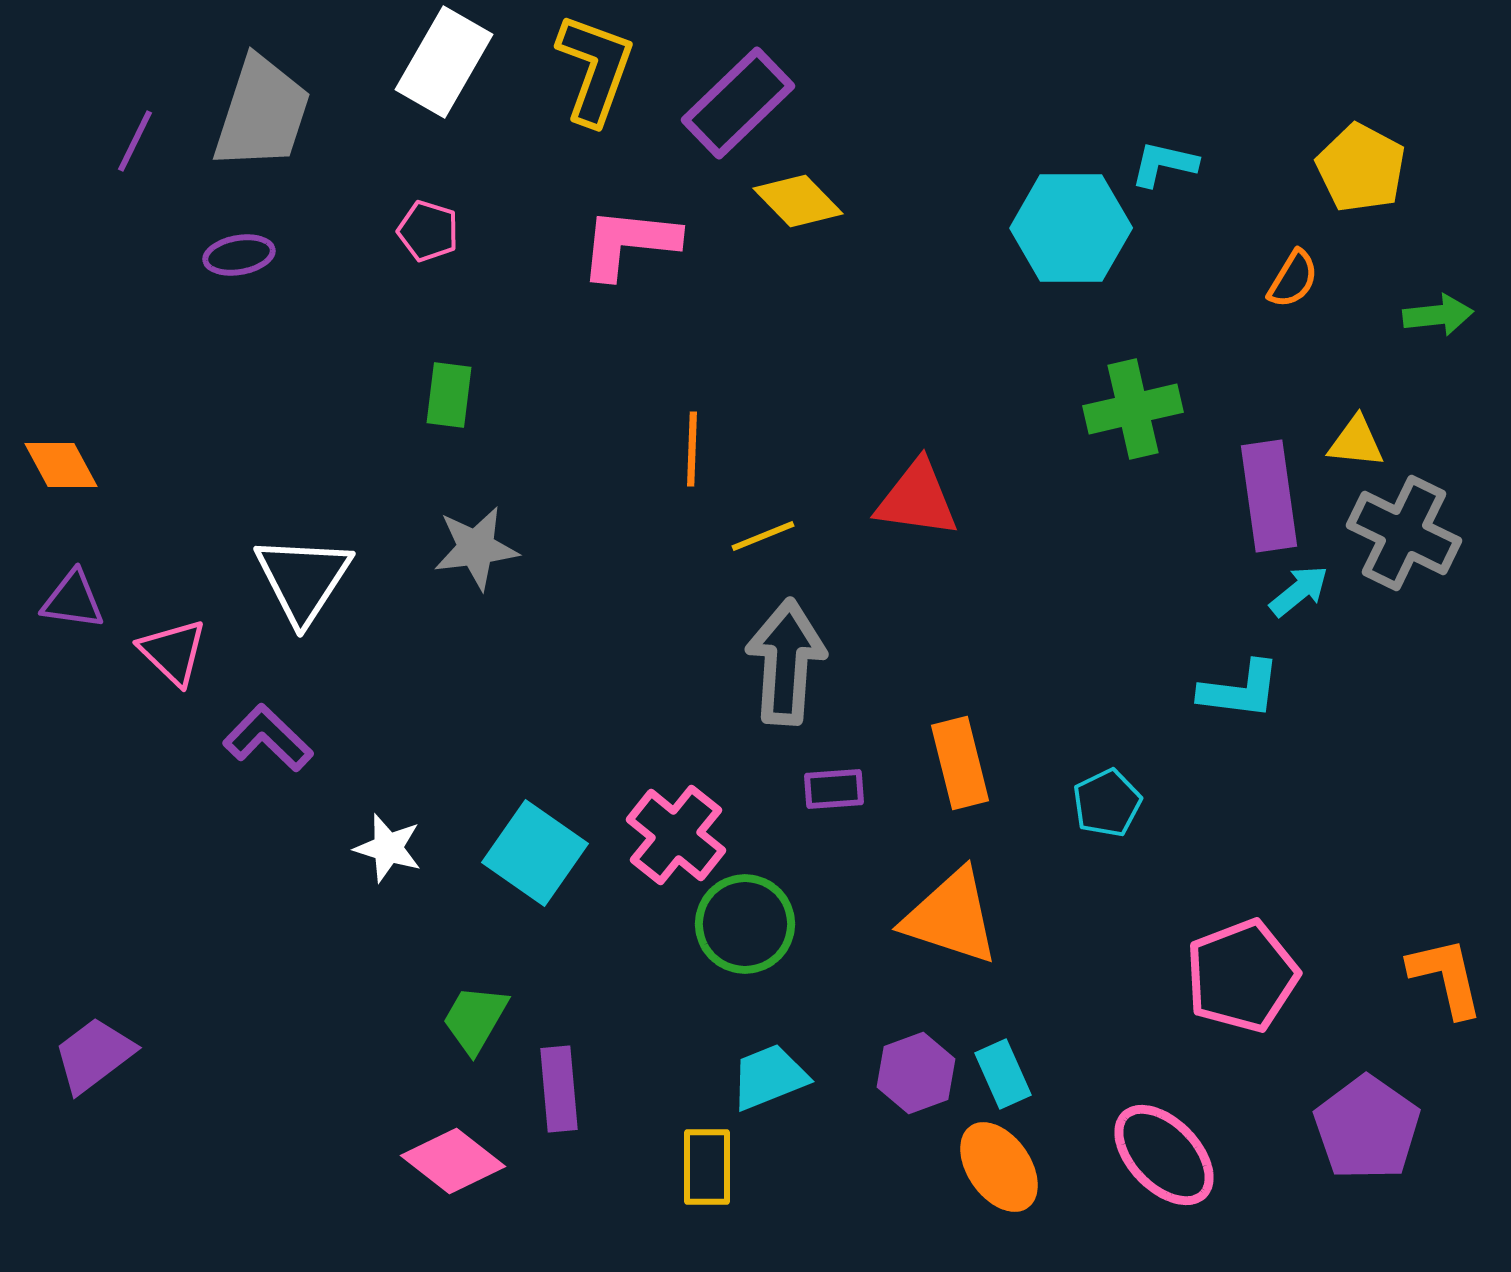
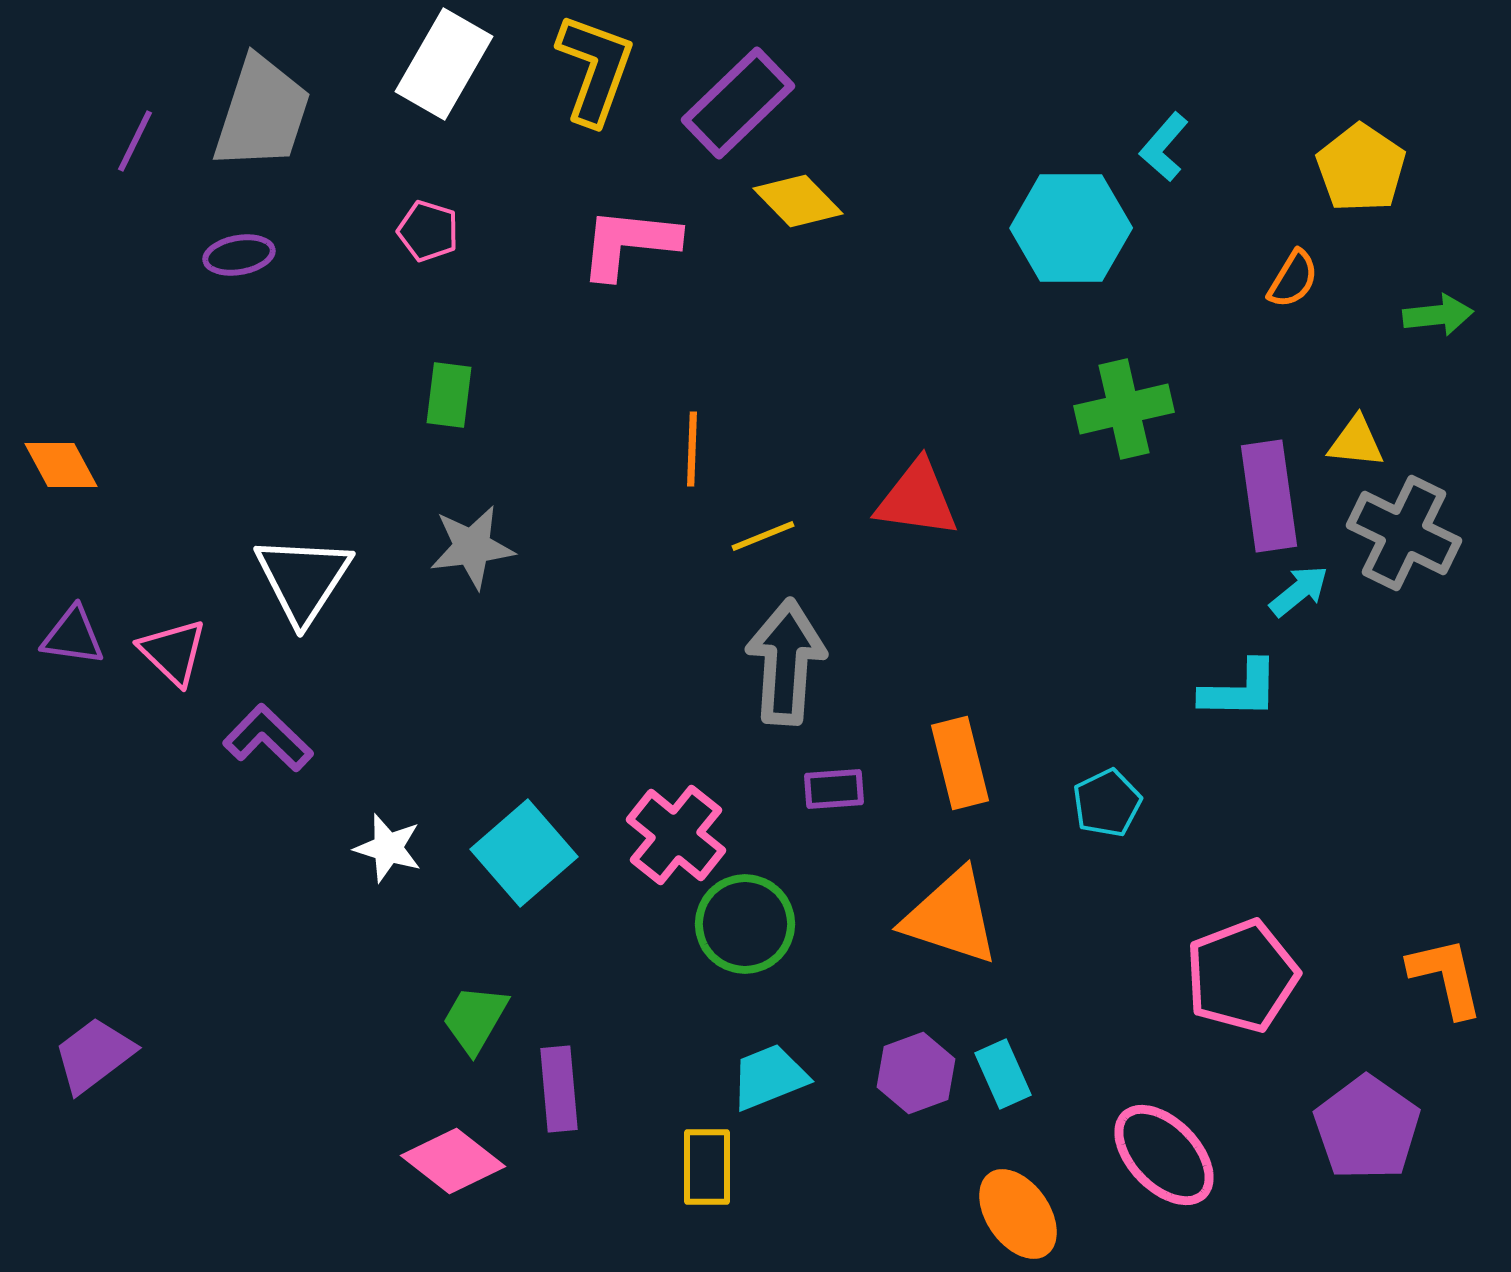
white rectangle at (444, 62): moved 2 px down
cyan L-shape at (1164, 164): moved 17 px up; rotated 62 degrees counterclockwise
yellow pentagon at (1361, 168): rotated 6 degrees clockwise
green cross at (1133, 409): moved 9 px left
gray star at (476, 548): moved 4 px left, 1 px up
purple triangle at (73, 600): moved 36 px down
cyan L-shape at (1240, 690): rotated 6 degrees counterclockwise
cyan square at (535, 853): moved 11 px left; rotated 14 degrees clockwise
orange ellipse at (999, 1167): moved 19 px right, 47 px down
